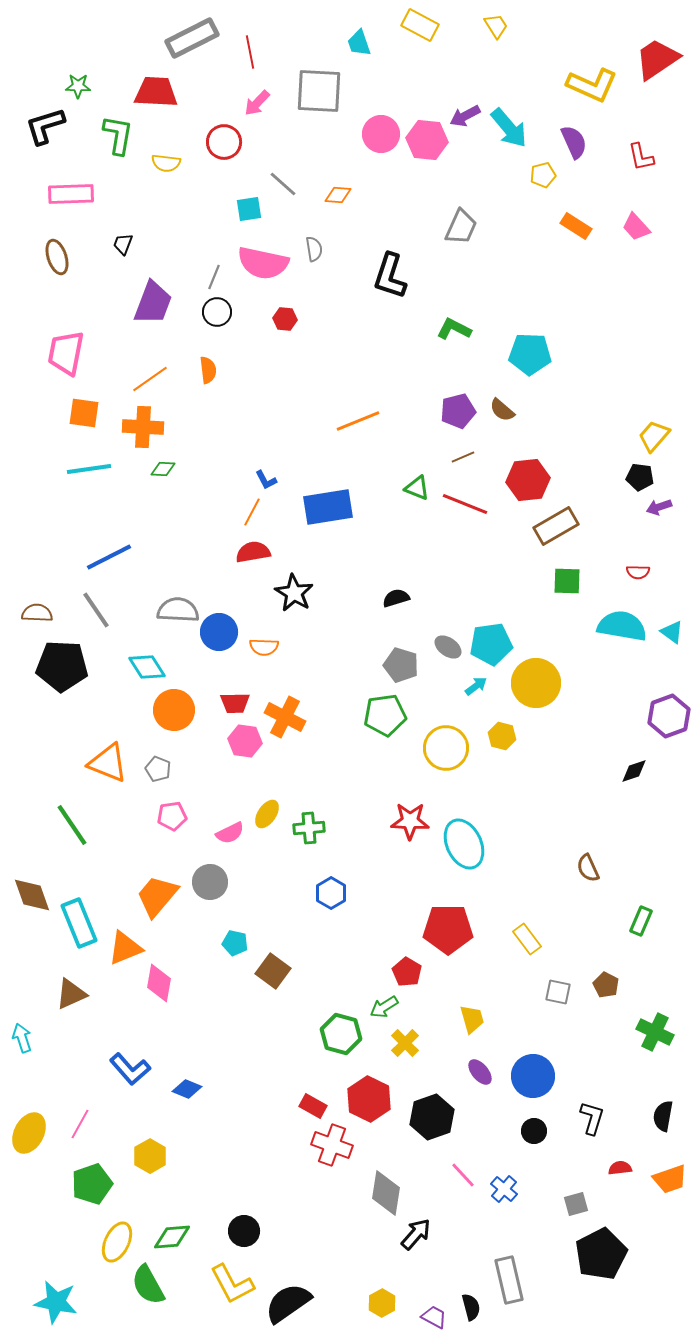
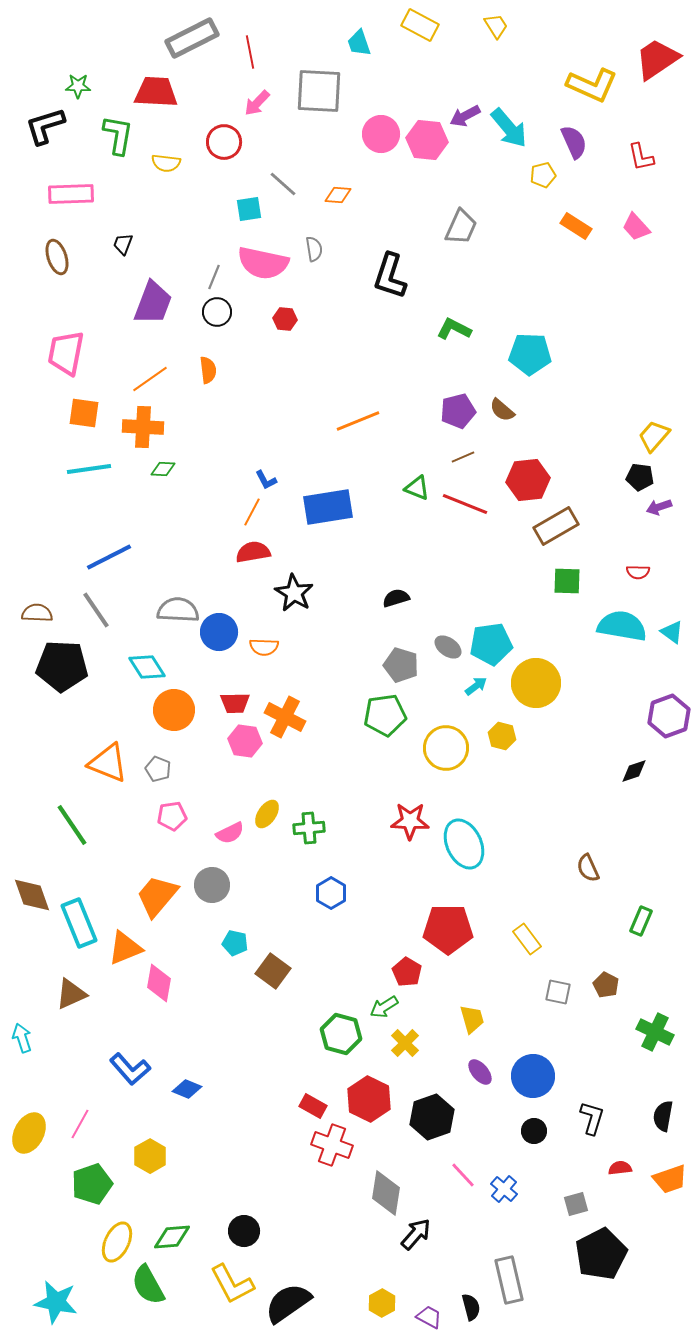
gray circle at (210, 882): moved 2 px right, 3 px down
purple trapezoid at (434, 1317): moved 5 px left
